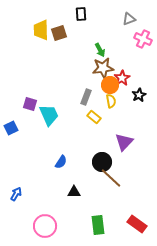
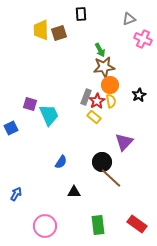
brown star: moved 1 px right, 1 px up
red star: moved 25 px left, 23 px down
